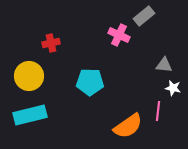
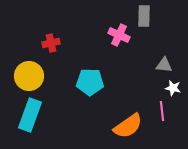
gray rectangle: rotated 50 degrees counterclockwise
pink line: moved 4 px right; rotated 12 degrees counterclockwise
cyan rectangle: rotated 56 degrees counterclockwise
